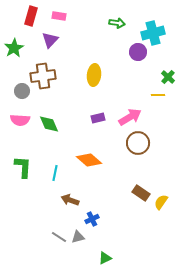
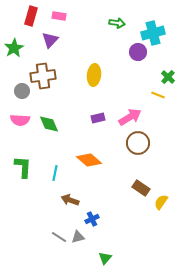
yellow line: rotated 24 degrees clockwise
brown rectangle: moved 5 px up
green triangle: rotated 24 degrees counterclockwise
